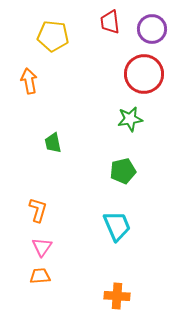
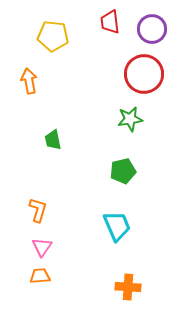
green trapezoid: moved 3 px up
orange cross: moved 11 px right, 9 px up
